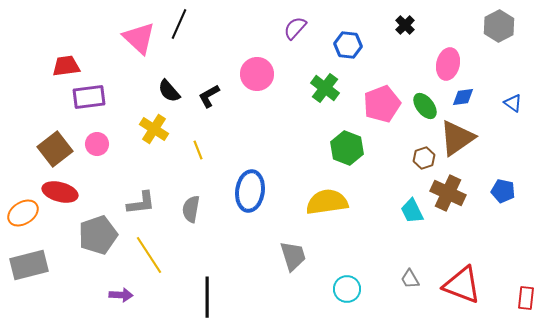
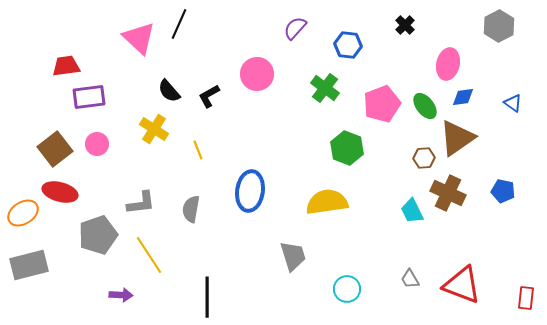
brown hexagon at (424, 158): rotated 15 degrees clockwise
